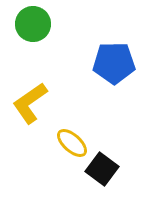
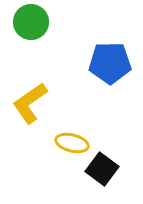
green circle: moved 2 px left, 2 px up
blue pentagon: moved 4 px left
yellow ellipse: rotated 28 degrees counterclockwise
